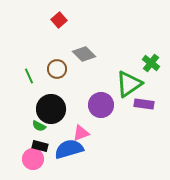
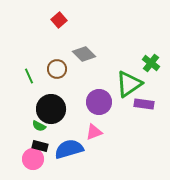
purple circle: moved 2 px left, 3 px up
pink triangle: moved 13 px right, 1 px up
